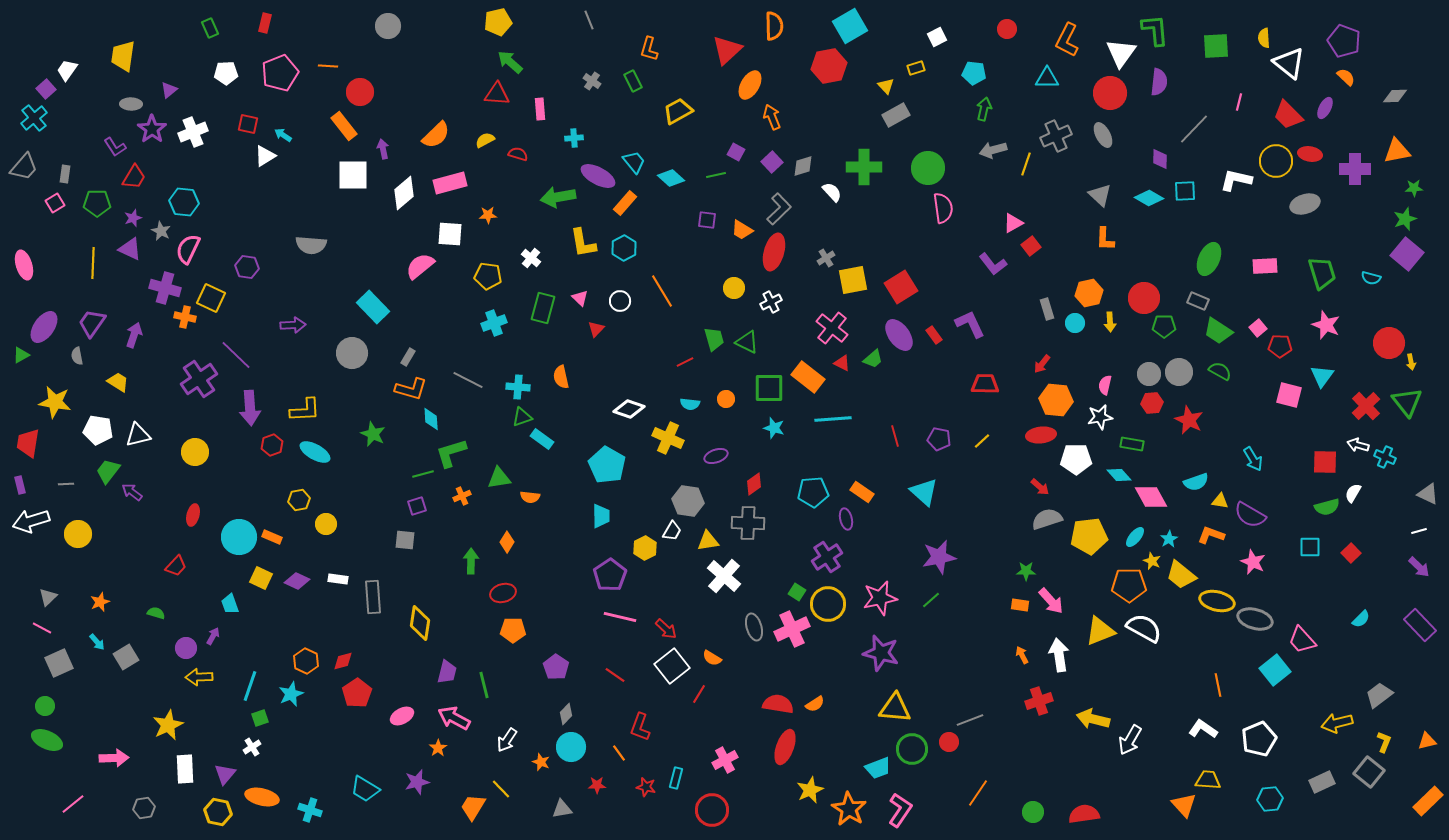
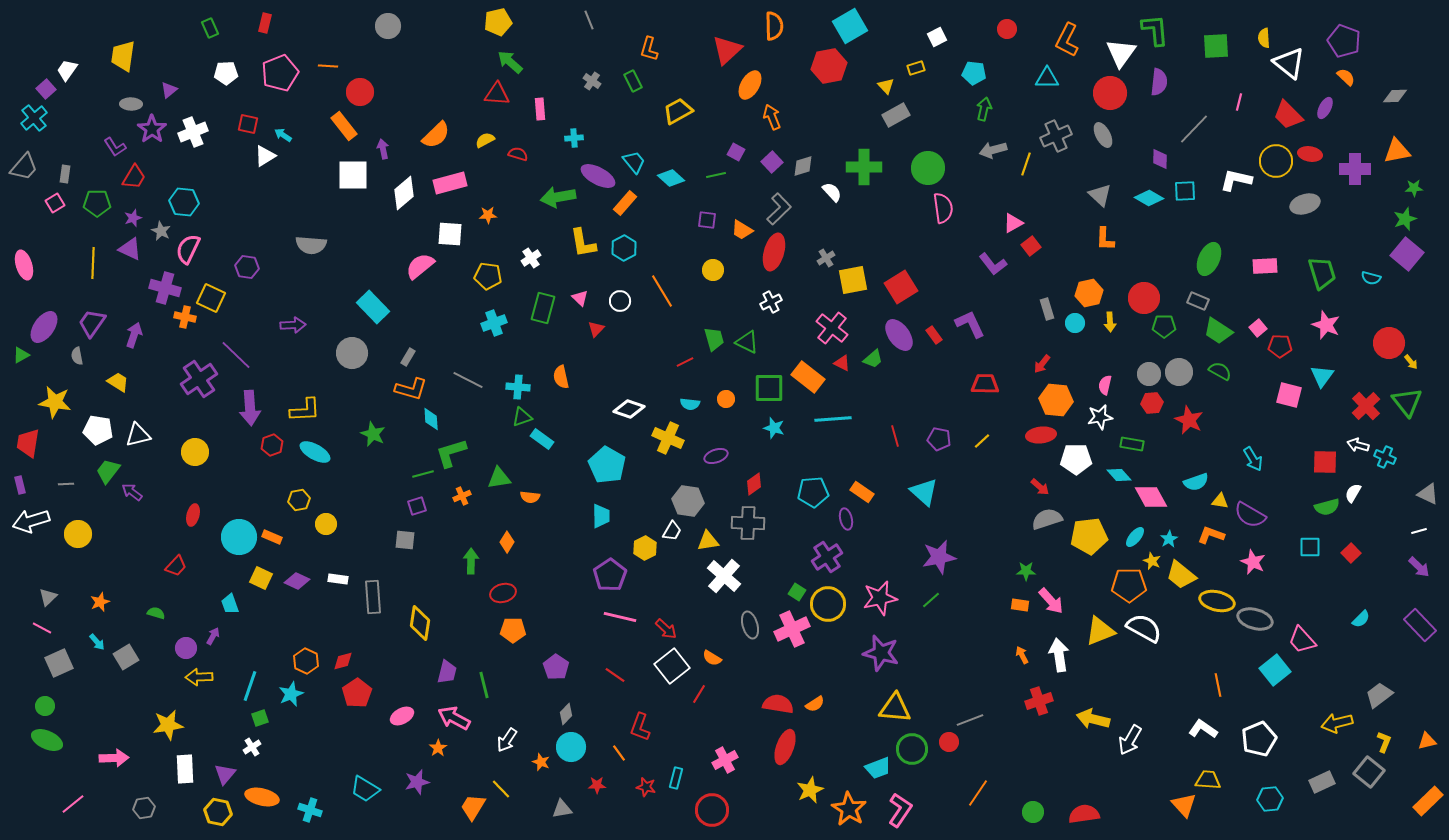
white cross at (531, 258): rotated 18 degrees clockwise
yellow circle at (734, 288): moved 21 px left, 18 px up
yellow arrow at (1411, 362): rotated 28 degrees counterclockwise
gray ellipse at (754, 627): moved 4 px left, 2 px up
yellow star at (168, 725): rotated 16 degrees clockwise
